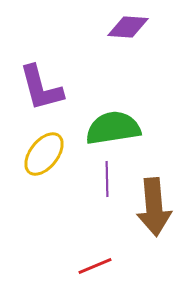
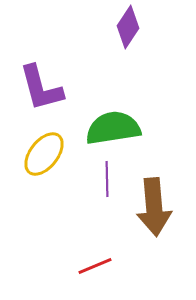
purple diamond: rotated 60 degrees counterclockwise
